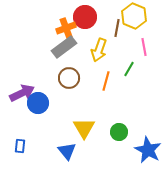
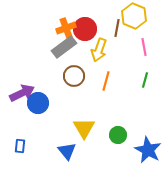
red circle: moved 12 px down
green line: moved 16 px right, 11 px down; rotated 14 degrees counterclockwise
brown circle: moved 5 px right, 2 px up
green circle: moved 1 px left, 3 px down
